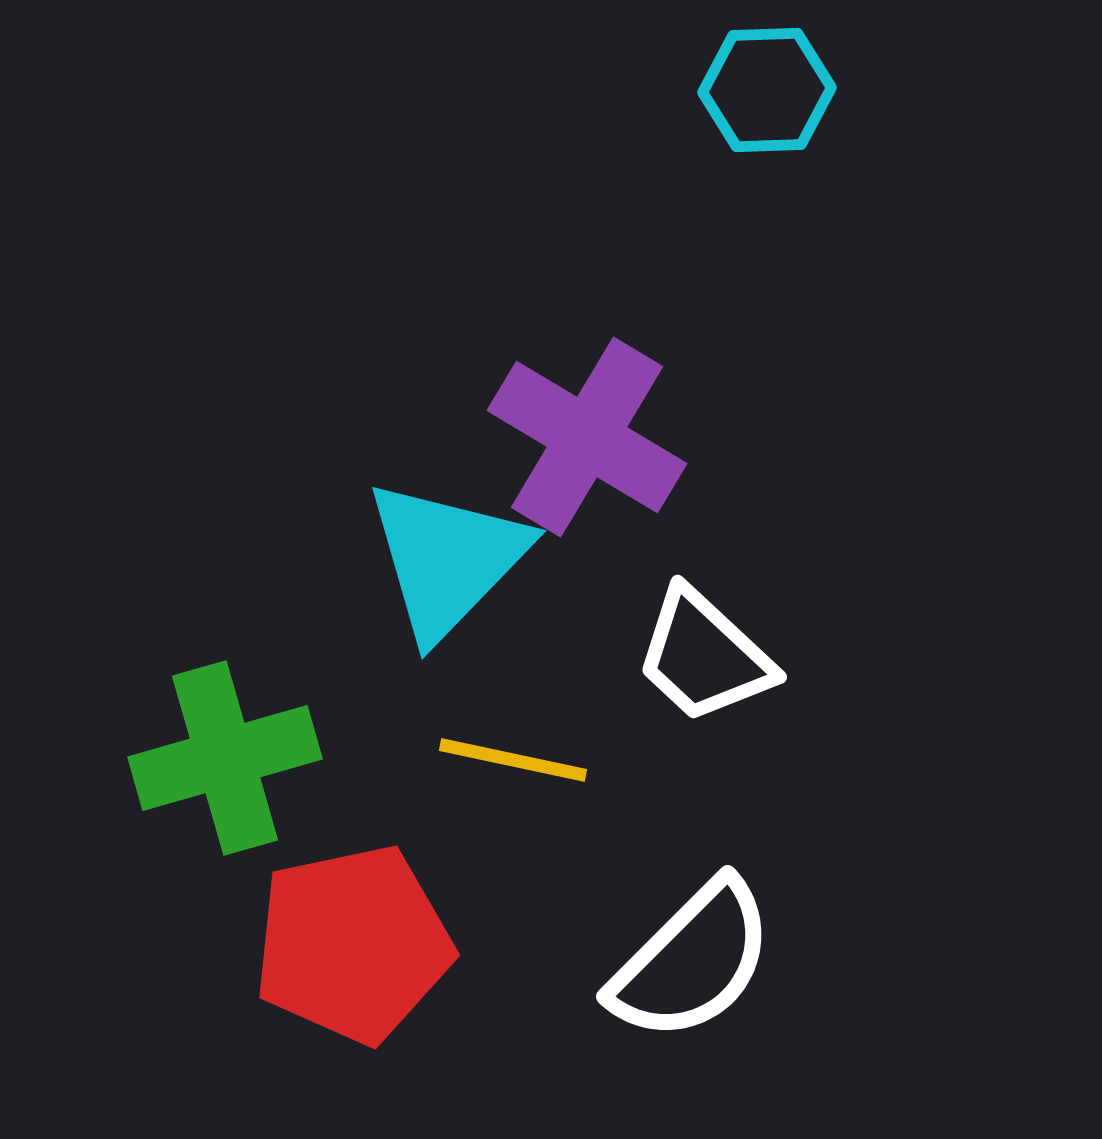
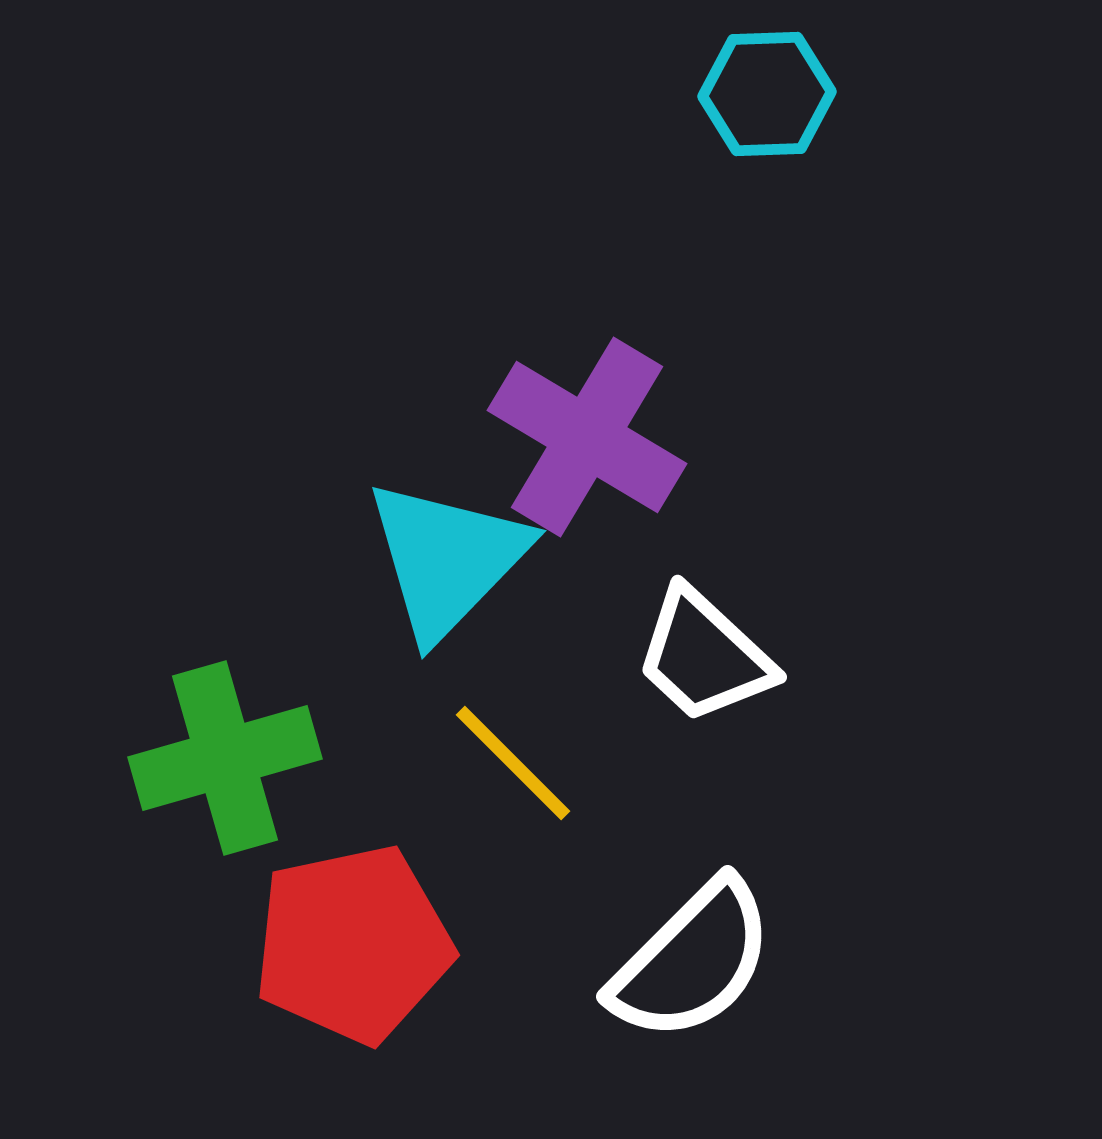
cyan hexagon: moved 4 px down
yellow line: moved 3 px down; rotated 33 degrees clockwise
